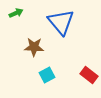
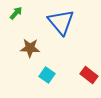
green arrow: rotated 24 degrees counterclockwise
brown star: moved 4 px left, 1 px down
cyan square: rotated 28 degrees counterclockwise
